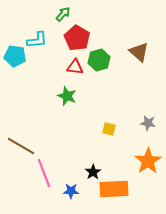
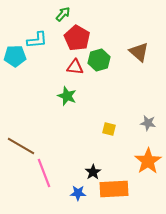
cyan pentagon: rotated 10 degrees counterclockwise
blue star: moved 7 px right, 2 px down
